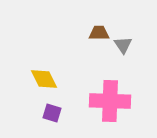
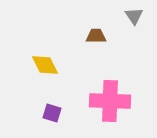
brown trapezoid: moved 3 px left, 3 px down
gray triangle: moved 11 px right, 29 px up
yellow diamond: moved 1 px right, 14 px up
